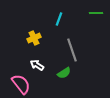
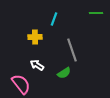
cyan line: moved 5 px left
yellow cross: moved 1 px right, 1 px up; rotated 24 degrees clockwise
